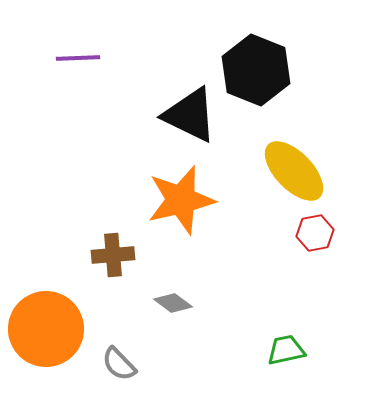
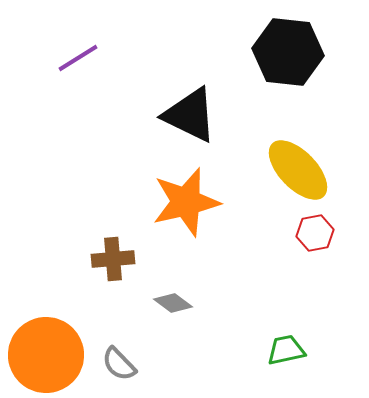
purple line: rotated 30 degrees counterclockwise
black hexagon: moved 32 px right, 18 px up; rotated 16 degrees counterclockwise
yellow ellipse: moved 4 px right, 1 px up
orange star: moved 5 px right, 2 px down
brown cross: moved 4 px down
orange circle: moved 26 px down
